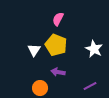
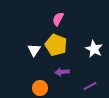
purple arrow: moved 4 px right; rotated 16 degrees counterclockwise
